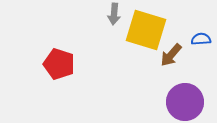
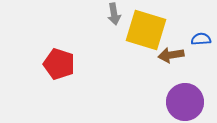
gray arrow: rotated 15 degrees counterclockwise
brown arrow: rotated 40 degrees clockwise
